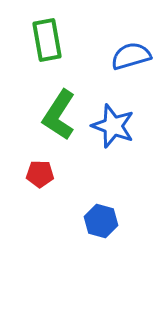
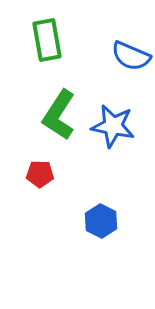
blue semicircle: rotated 141 degrees counterclockwise
blue star: rotated 9 degrees counterclockwise
blue hexagon: rotated 12 degrees clockwise
